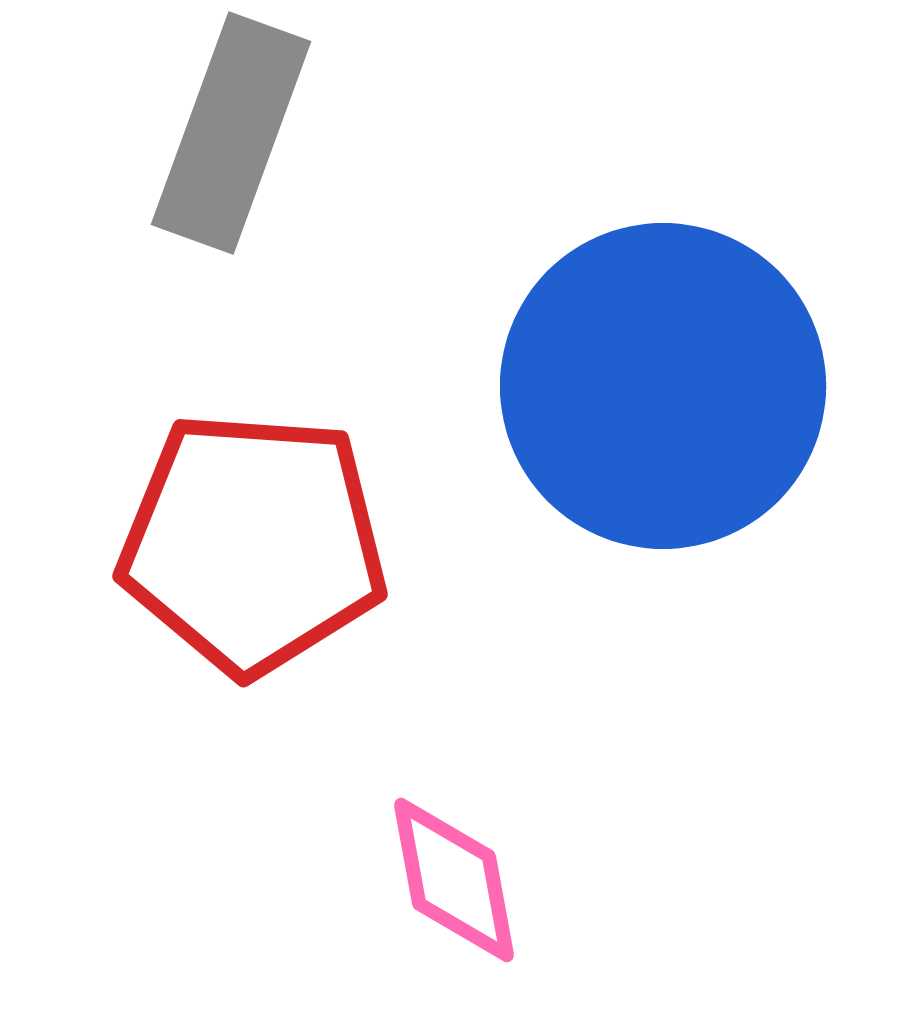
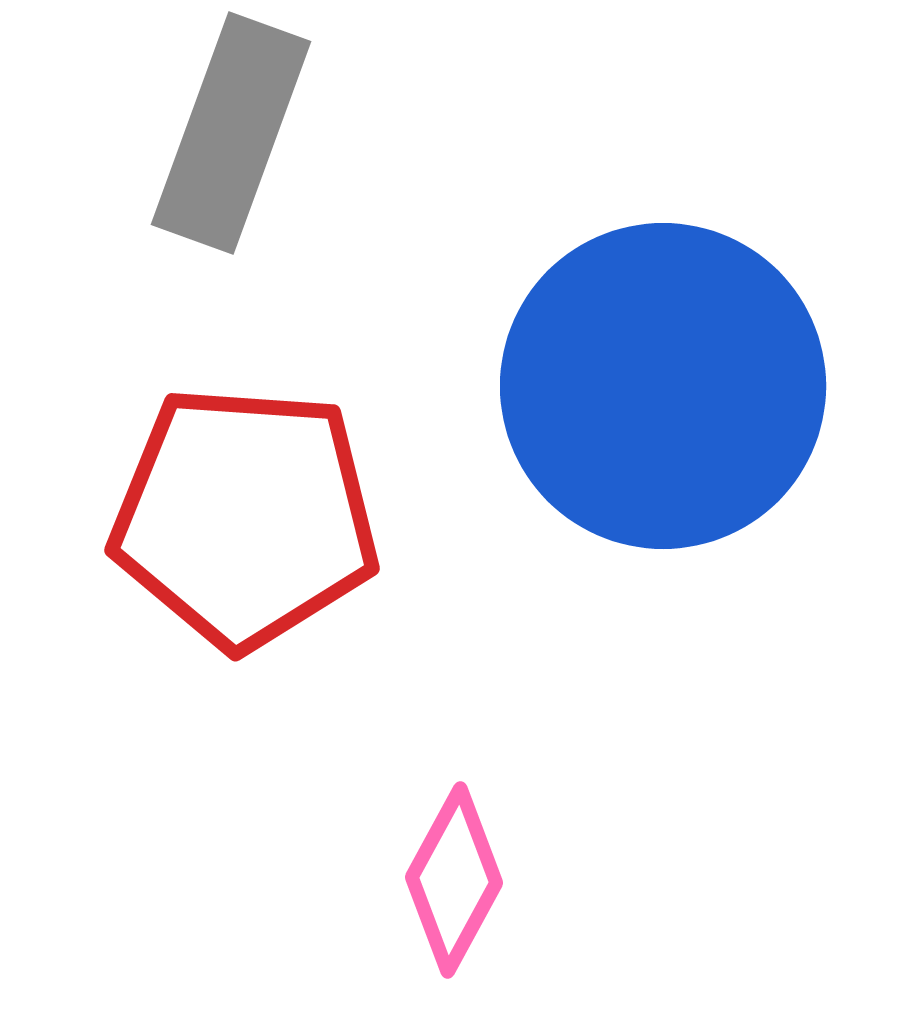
red pentagon: moved 8 px left, 26 px up
pink diamond: rotated 39 degrees clockwise
